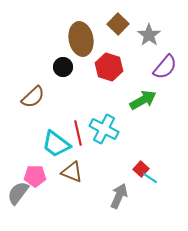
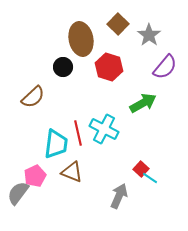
green arrow: moved 3 px down
cyan trapezoid: rotated 120 degrees counterclockwise
pink pentagon: rotated 25 degrees counterclockwise
